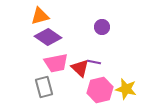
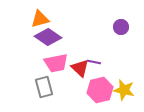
orange triangle: moved 3 px down
purple circle: moved 19 px right
yellow star: moved 2 px left, 1 px down
